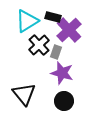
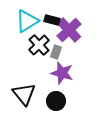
black rectangle: moved 1 px left, 3 px down
black circle: moved 8 px left
